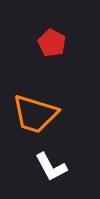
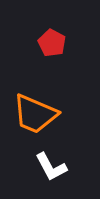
orange trapezoid: rotated 6 degrees clockwise
